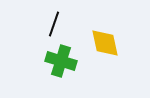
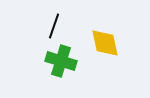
black line: moved 2 px down
